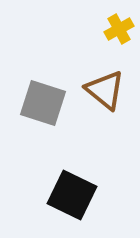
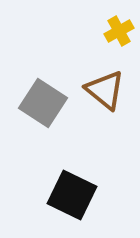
yellow cross: moved 2 px down
gray square: rotated 15 degrees clockwise
